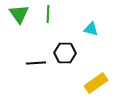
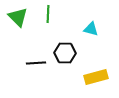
green triangle: moved 1 px left, 3 px down; rotated 10 degrees counterclockwise
yellow rectangle: moved 6 px up; rotated 20 degrees clockwise
